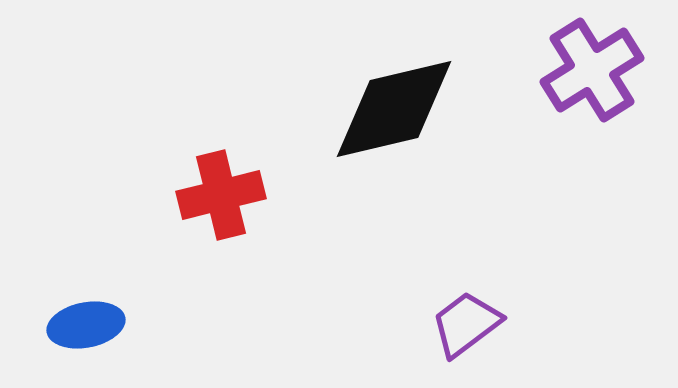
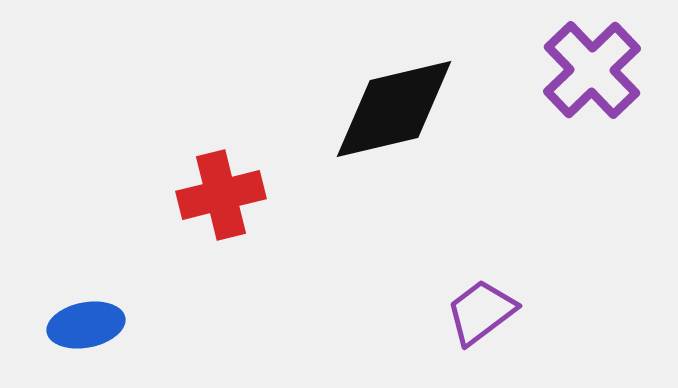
purple cross: rotated 12 degrees counterclockwise
purple trapezoid: moved 15 px right, 12 px up
